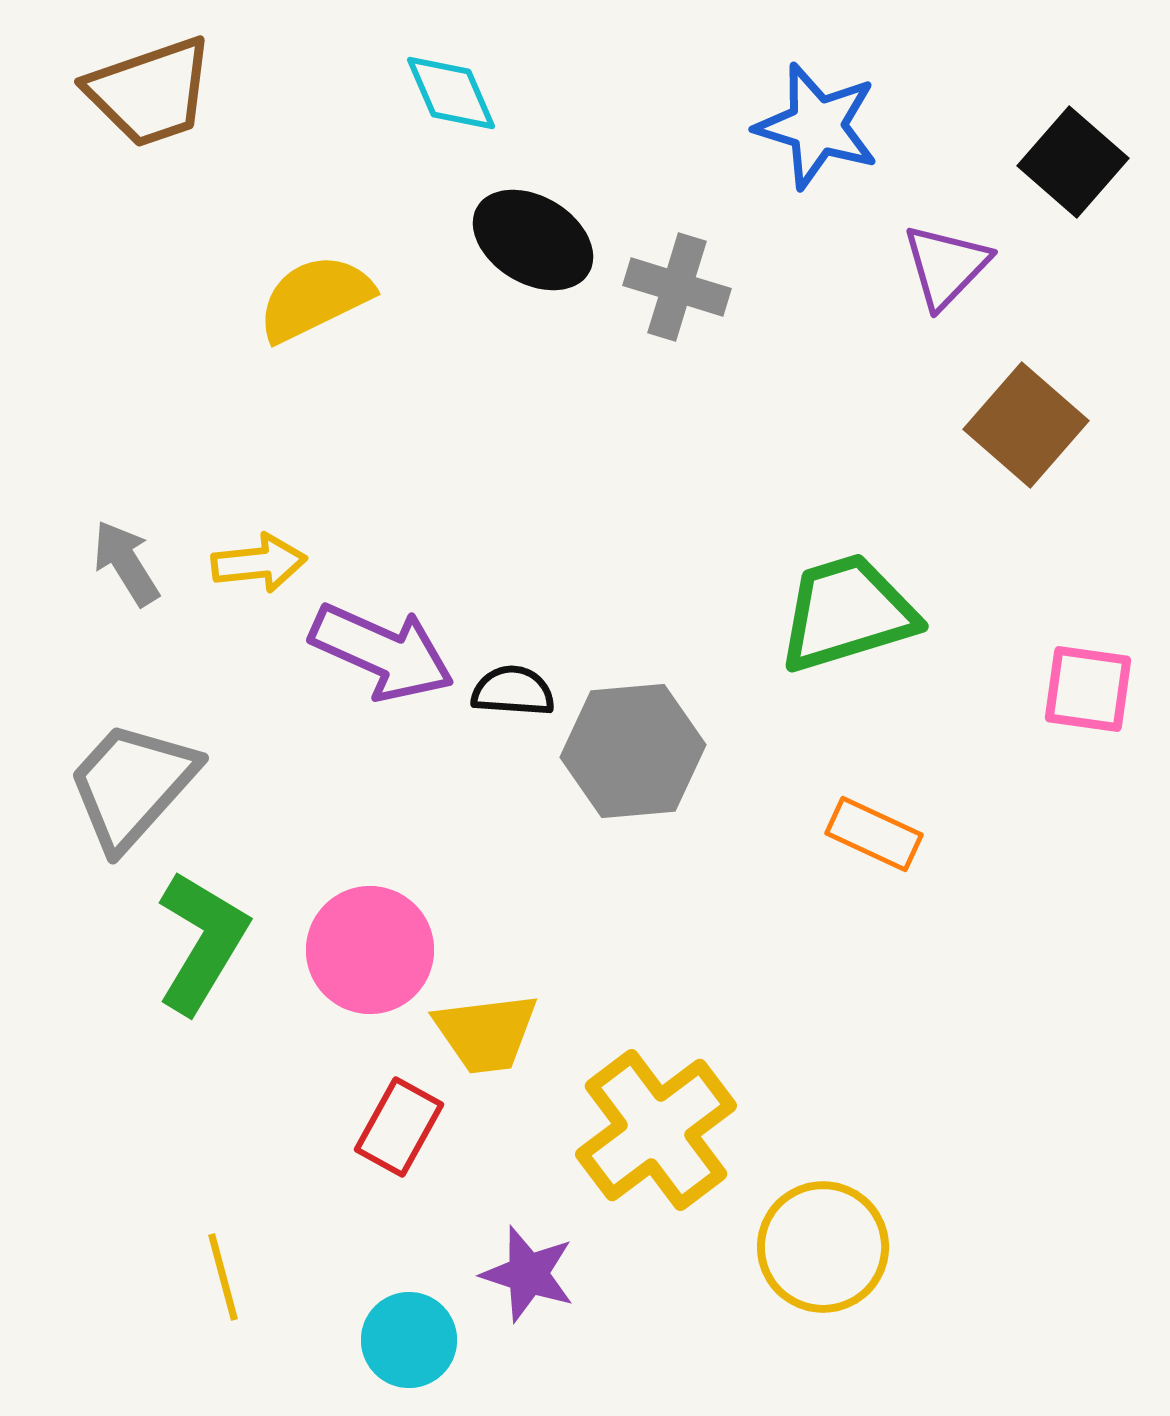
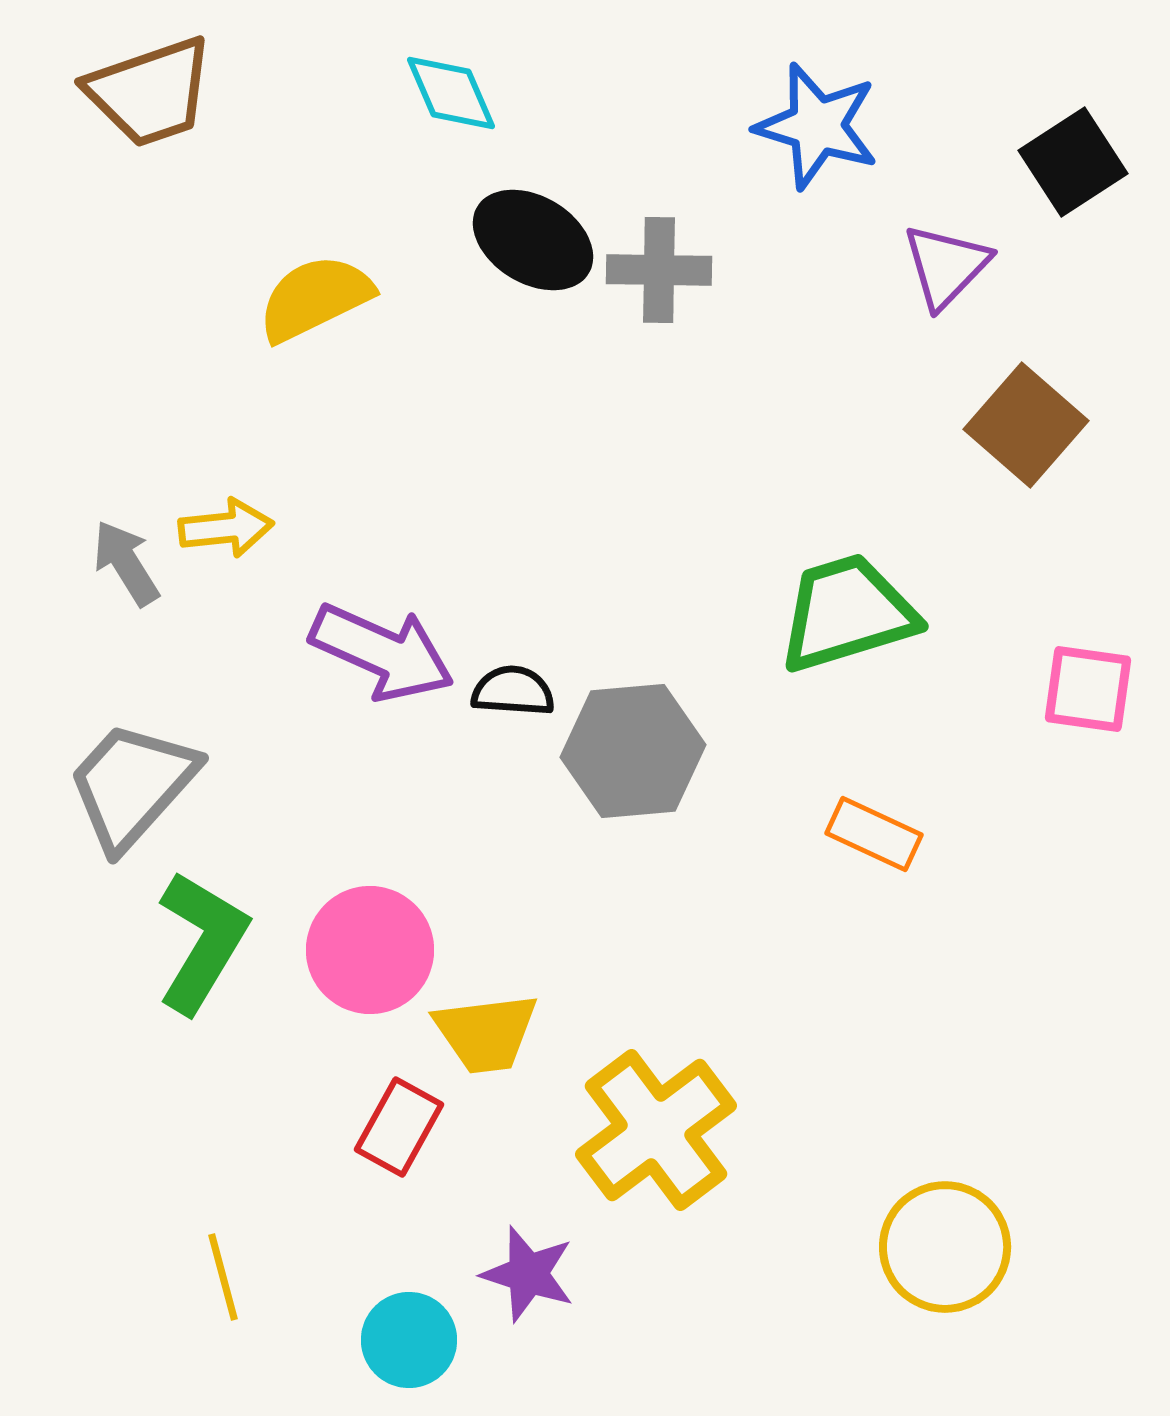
black square: rotated 16 degrees clockwise
gray cross: moved 18 px left, 17 px up; rotated 16 degrees counterclockwise
yellow arrow: moved 33 px left, 35 px up
yellow circle: moved 122 px right
